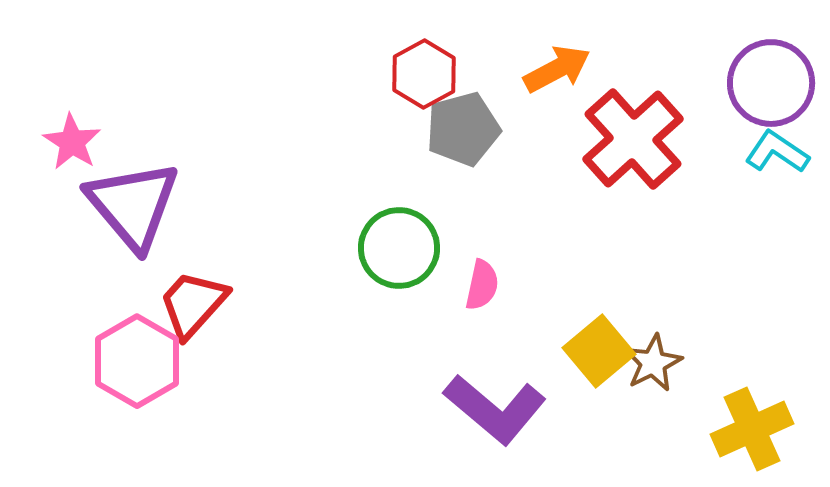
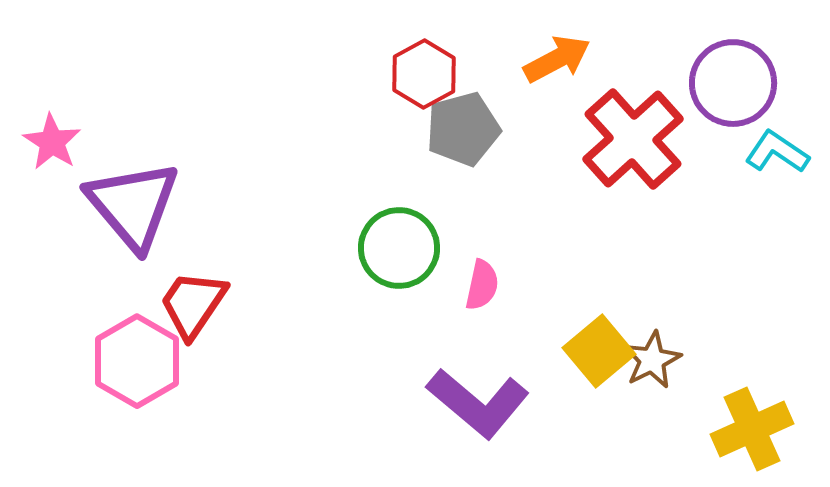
orange arrow: moved 10 px up
purple circle: moved 38 px left
pink star: moved 20 px left
red trapezoid: rotated 8 degrees counterclockwise
brown star: moved 1 px left, 3 px up
purple L-shape: moved 17 px left, 6 px up
